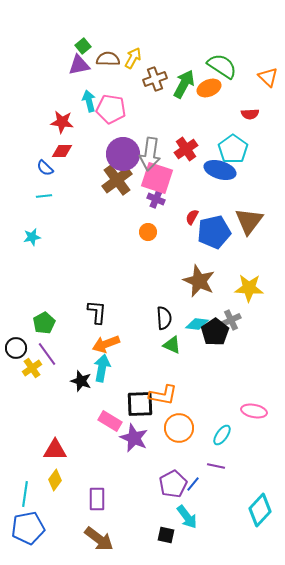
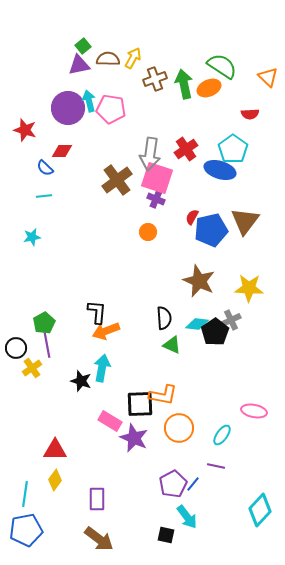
green arrow at (184, 84): rotated 40 degrees counterclockwise
red star at (62, 122): moved 37 px left, 8 px down; rotated 10 degrees clockwise
purple circle at (123, 154): moved 55 px left, 46 px up
brown triangle at (249, 221): moved 4 px left
blue pentagon at (214, 232): moved 3 px left, 2 px up
orange arrow at (106, 344): moved 13 px up
purple line at (47, 354): moved 9 px up; rotated 25 degrees clockwise
blue pentagon at (28, 528): moved 2 px left, 2 px down
